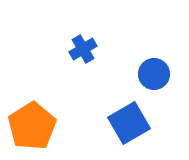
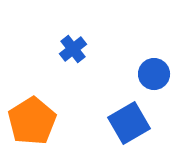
blue cross: moved 10 px left; rotated 8 degrees counterclockwise
orange pentagon: moved 5 px up
